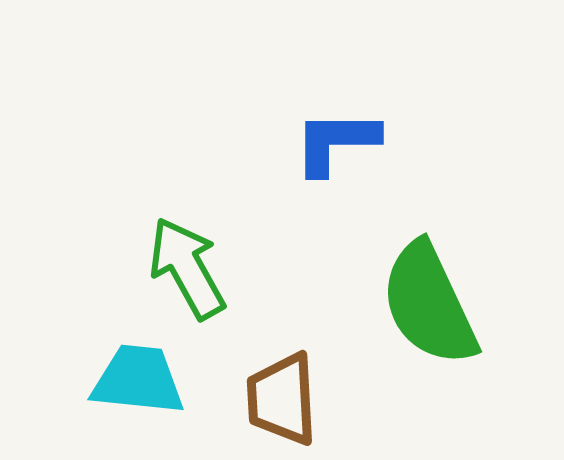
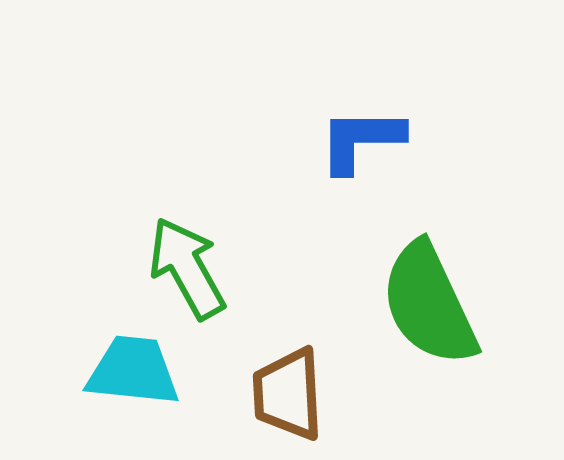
blue L-shape: moved 25 px right, 2 px up
cyan trapezoid: moved 5 px left, 9 px up
brown trapezoid: moved 6 px right, 5 px up
